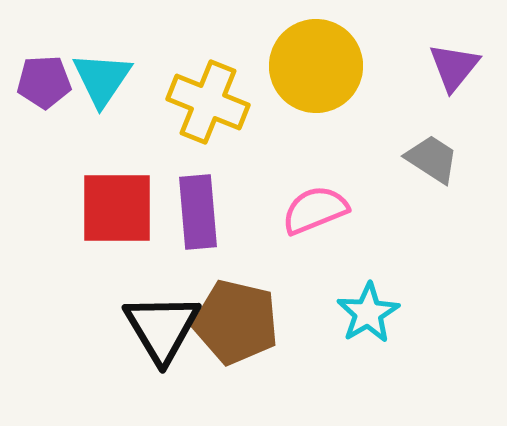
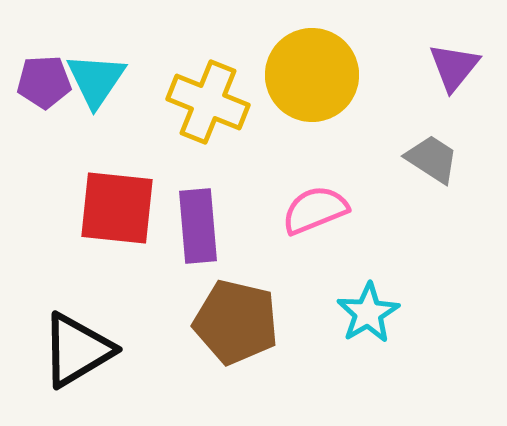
yellow circle: moved 4 px left, 9 px down
cyan triangle: moved 6 px left, 1 px down
red square: rotated 6 degrees clockwise
purple rectangle: moved 14 px down
black triangle: moved 85 px left, 22 px down; rotated 30 degrees clockwise
